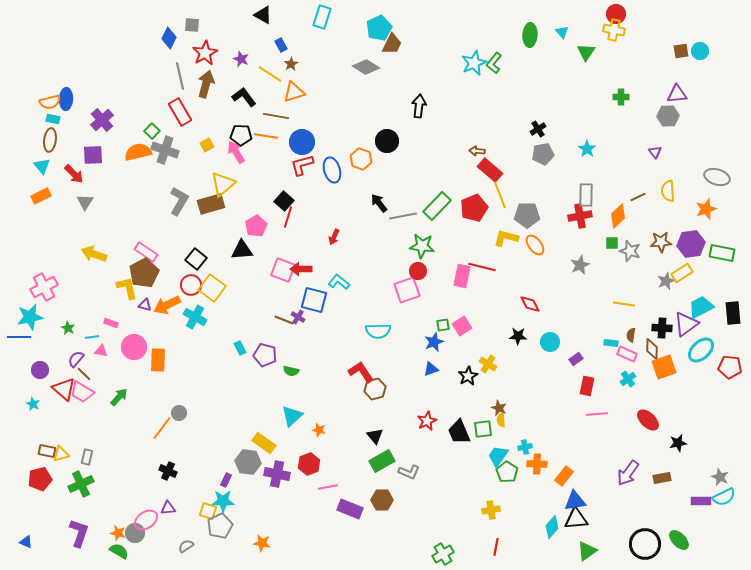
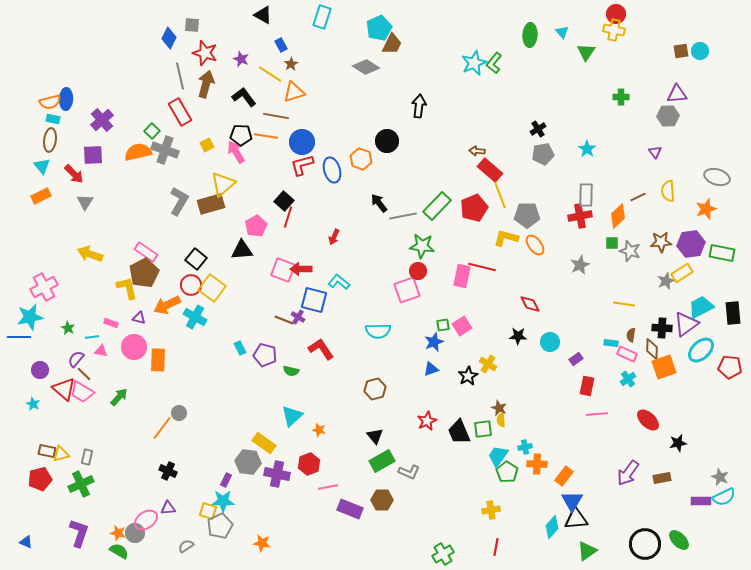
red star at (205, 53): rotated 25 degrees counterclockwise
yellow arrow at (94, 254): moved 4 px left
purple triangle at (145, 305): moved 6 px left, 13 px down
red L-shape at (361, 372): moved 40 px left, 23 px up
blue triangle at (575, 501): moved 3 px left; rotated 50 degrees counterclockwise
